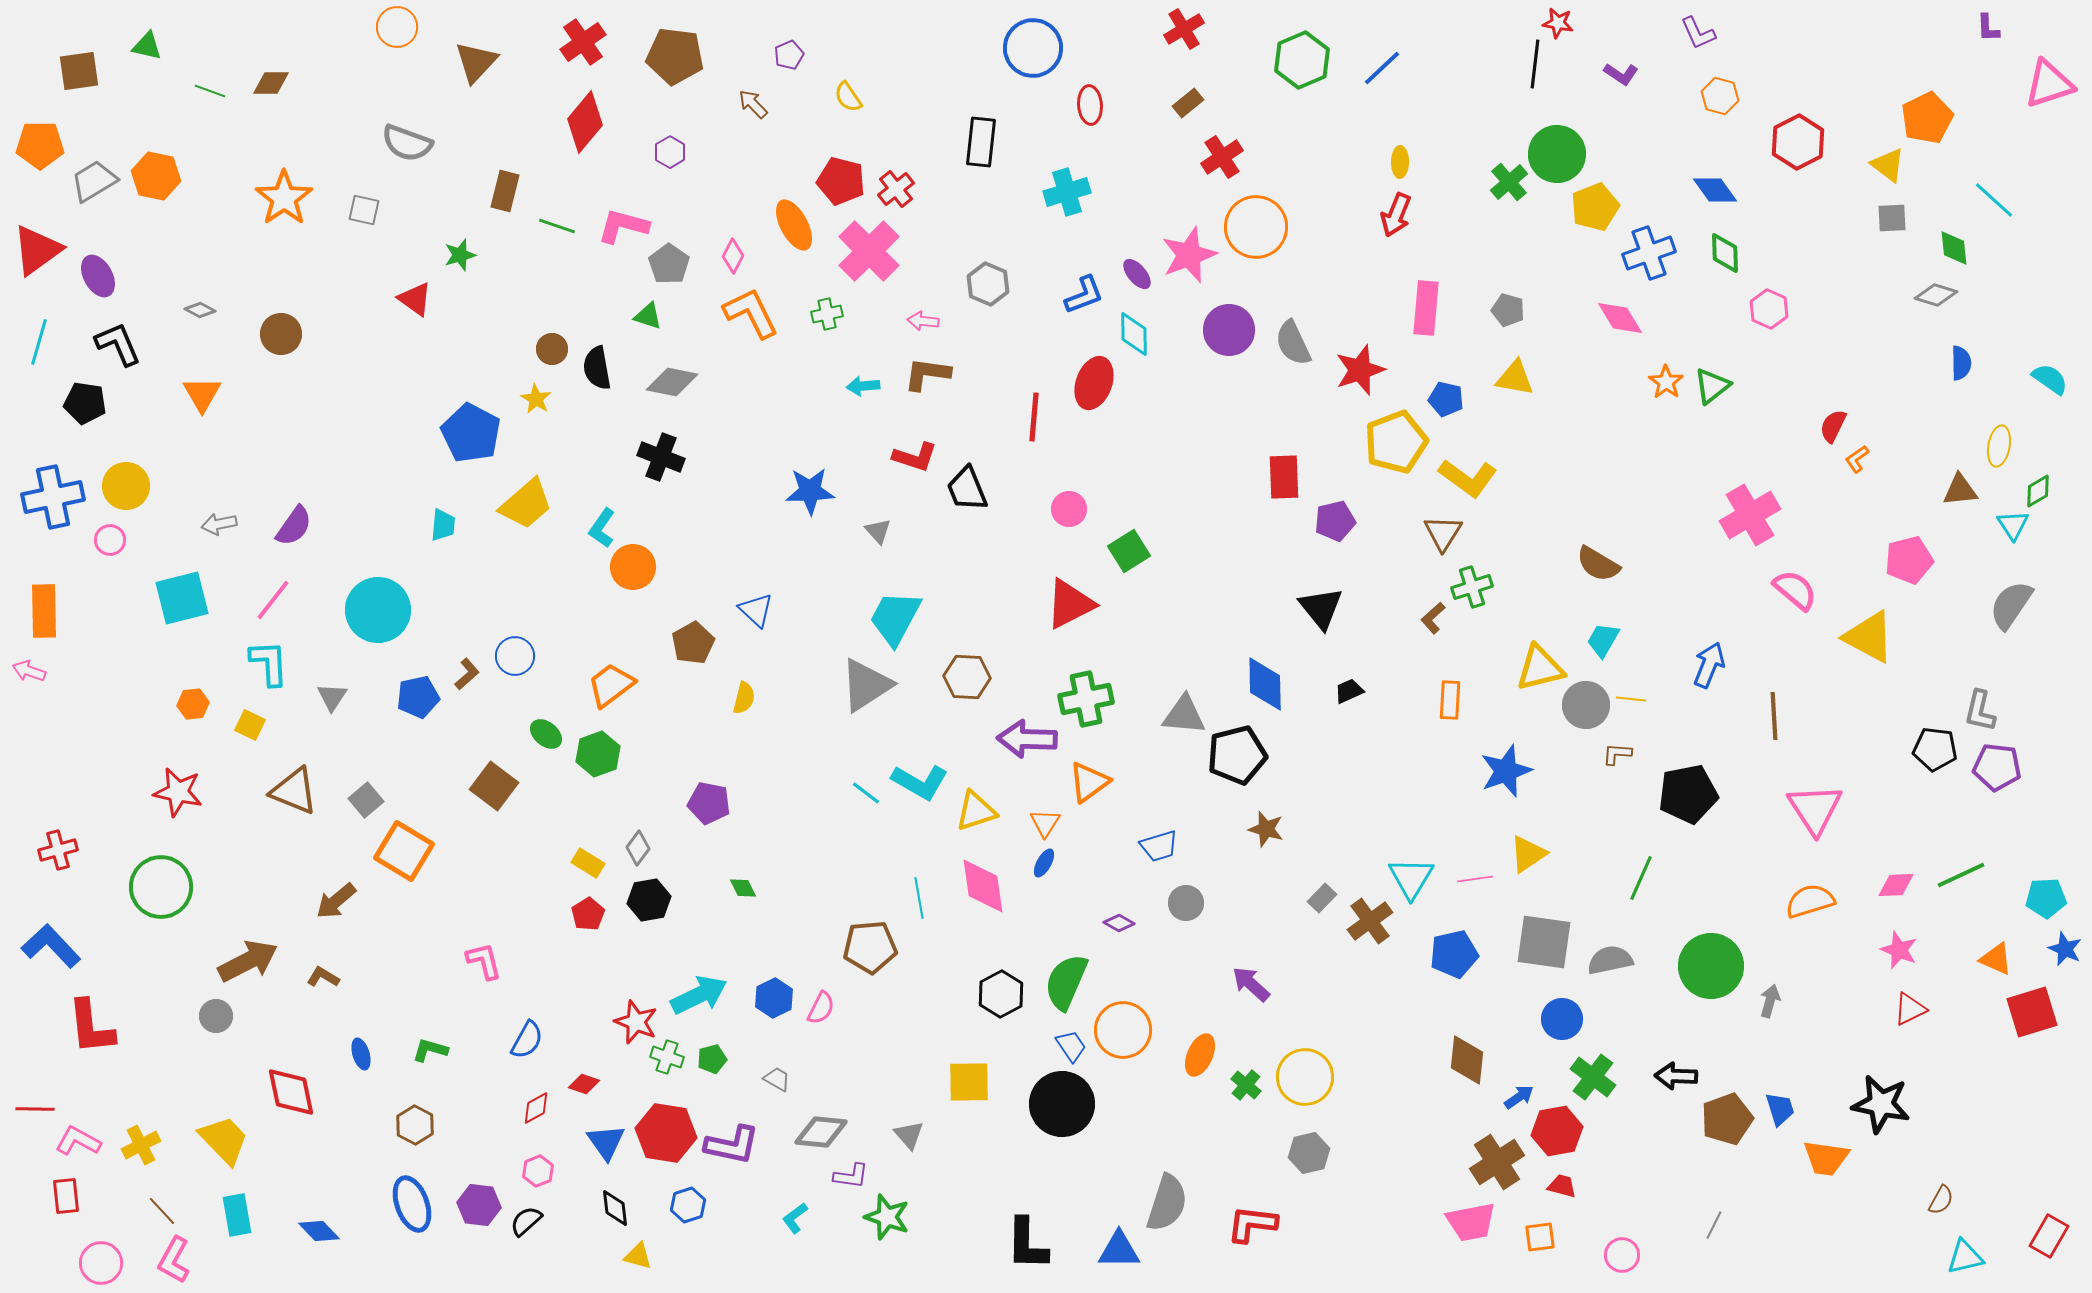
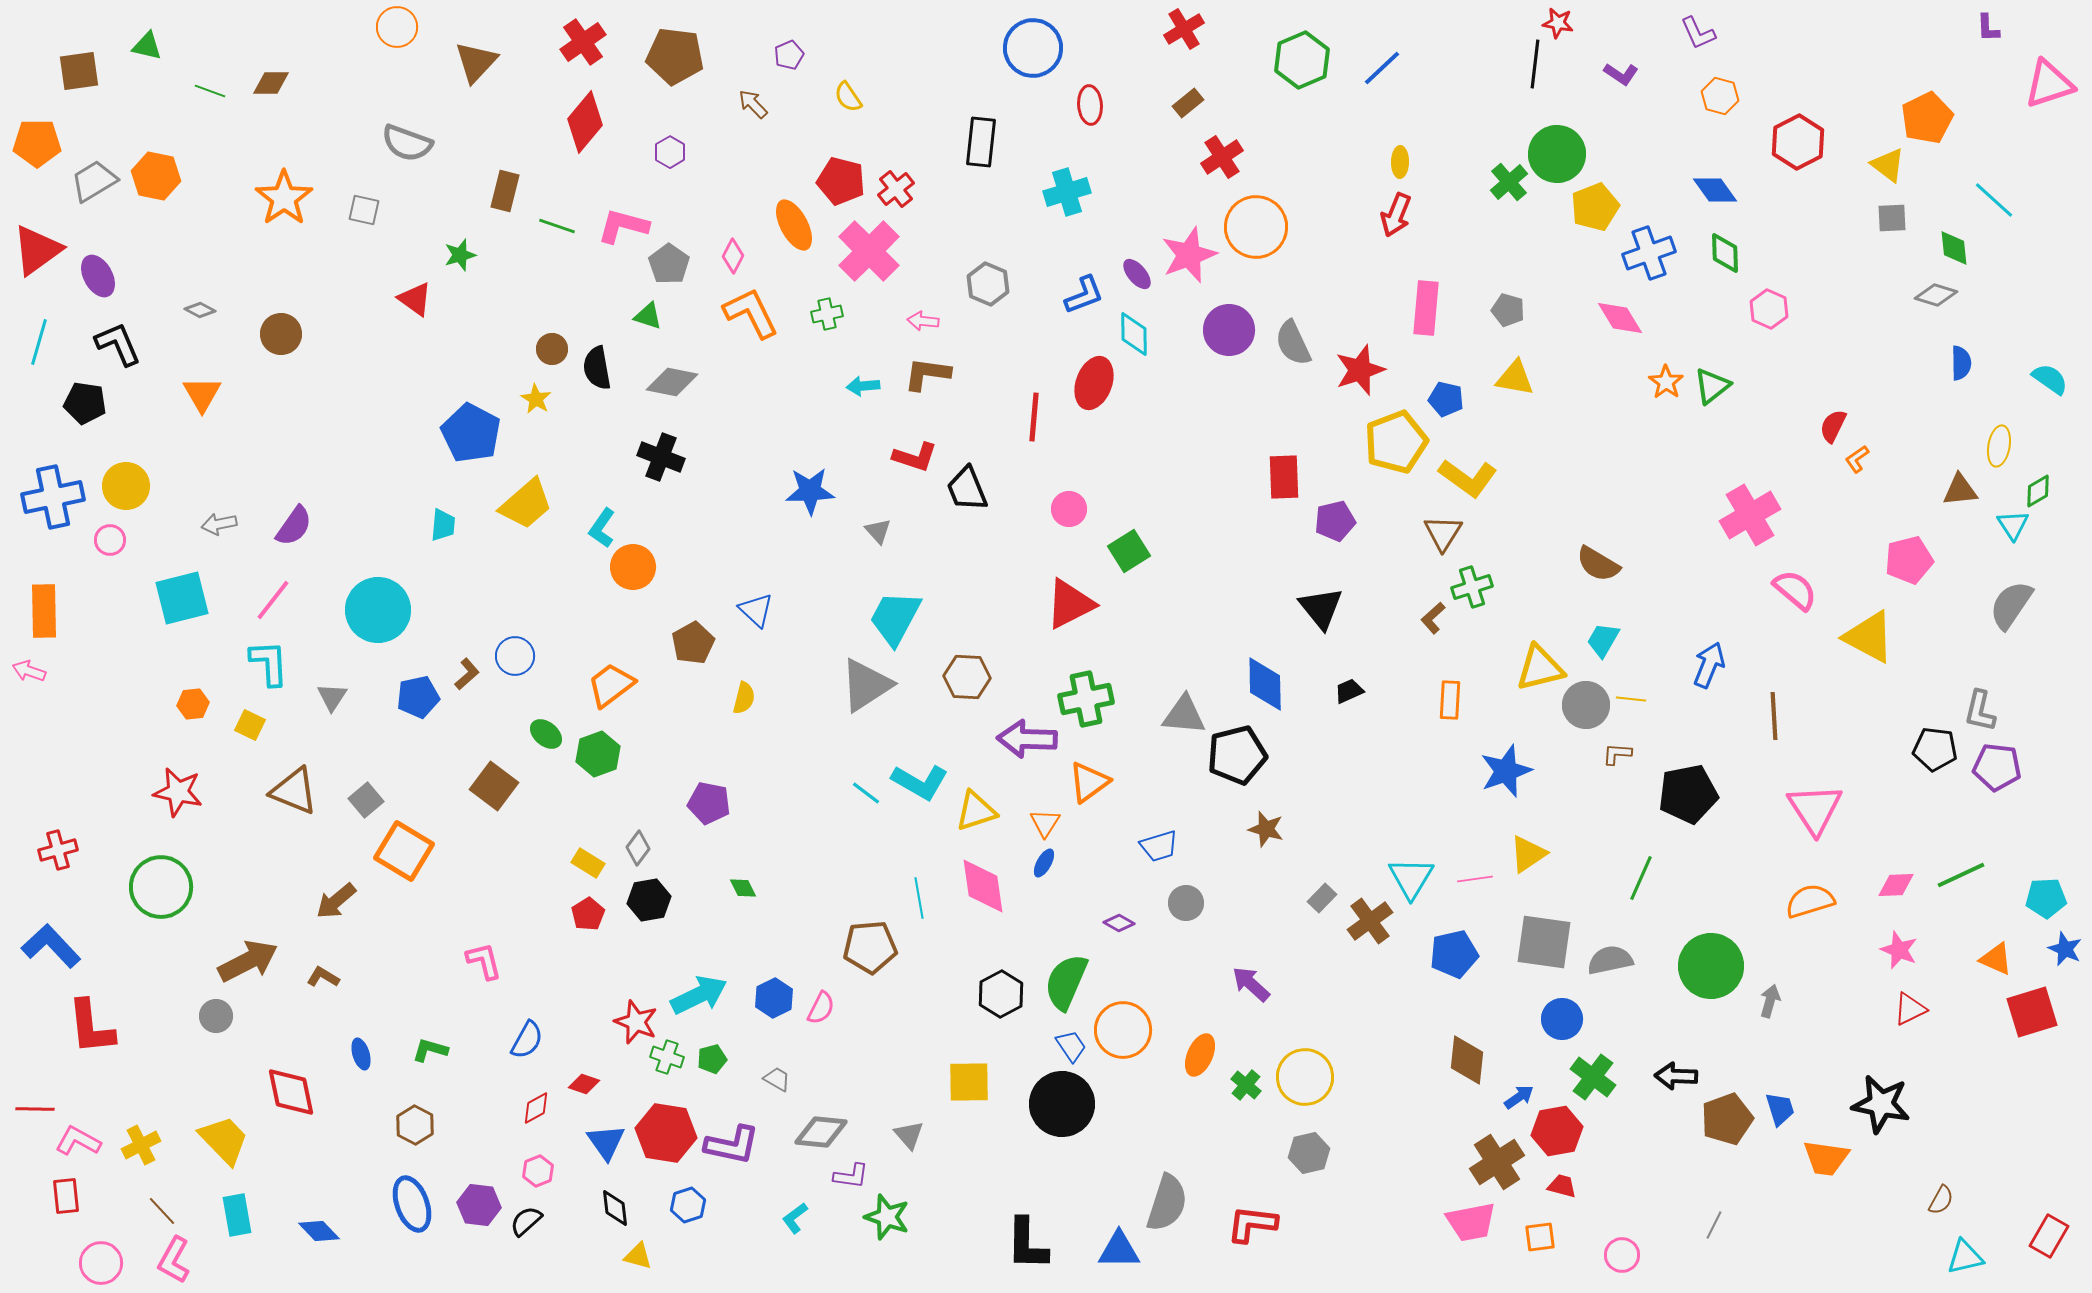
orange pentagon at (40, 145): moved 3 px left, 2 px up
